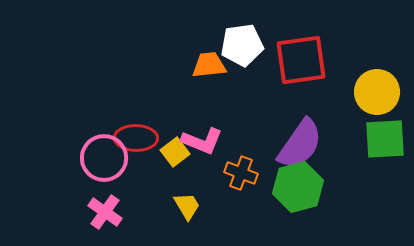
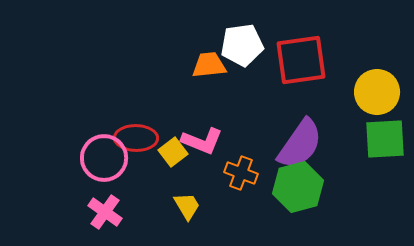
yellow square: moved 2 px left
